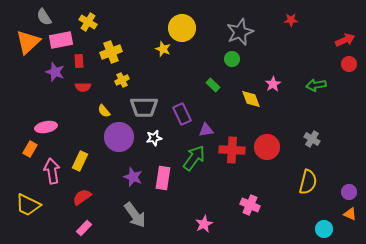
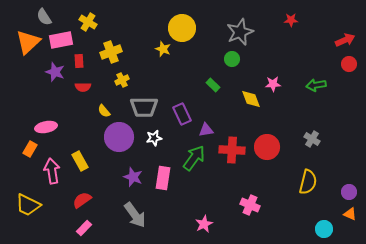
pink star at (273, 84): rotated 28 degrees clockwise
yellow rectangle at (80, 161): rotated 54 degrees counterclockwise
red semicircle at (82, 197): moved 3 px down
